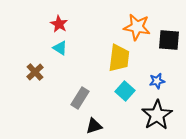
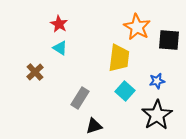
orange star: rotated 20 degrees clockwise
